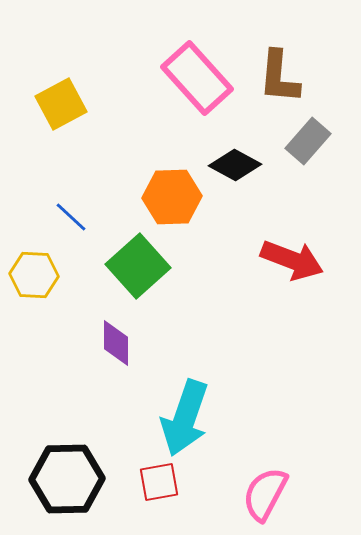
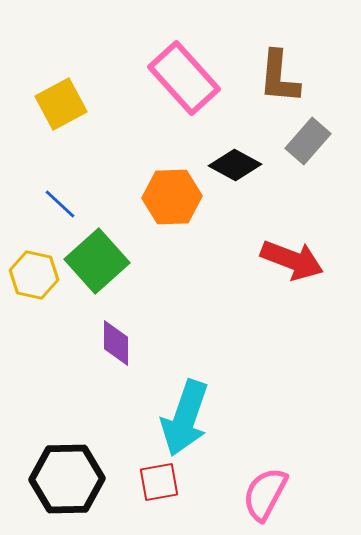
pink rectangle: moved 13 px left
blue line: moved 11 px left, 13 px up
green square: moved 41 px left, 5 px up
yellow hexagon: rotated 9 degrees clockwise
